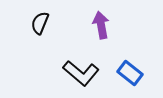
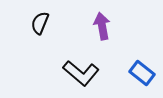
purple arrow: moved 1 px right, 1 px down
blue rectangle: moved 12 px right
